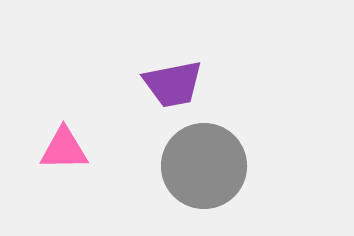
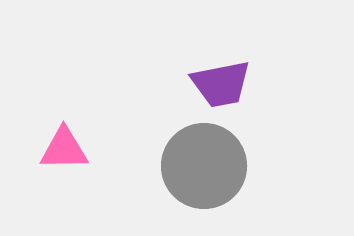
purple trapezoid: moved 48 px right
